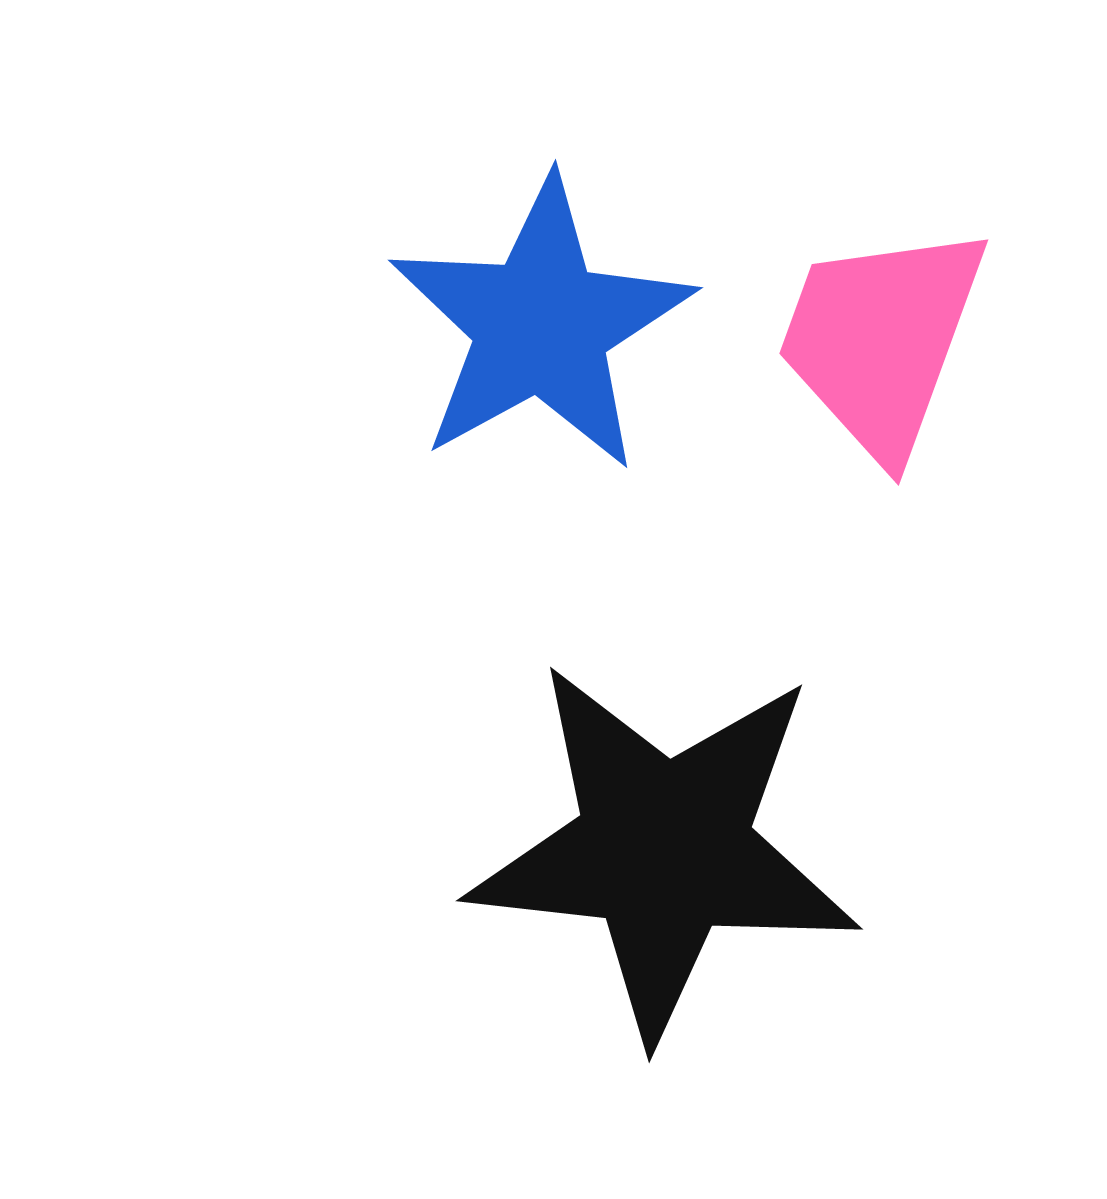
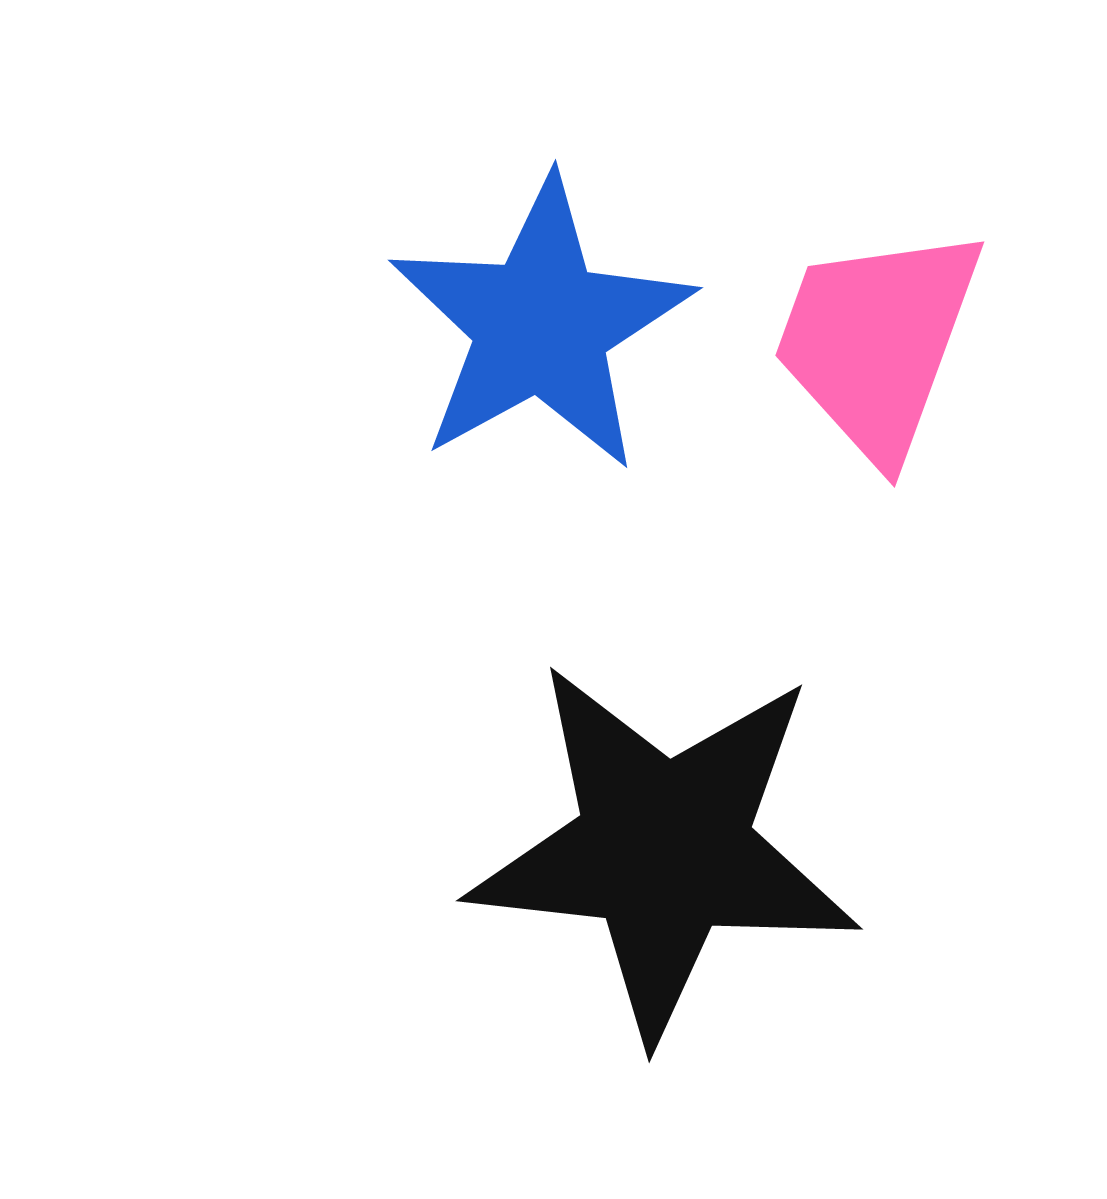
pink trapezoid: moved 4 px left, 2 px down
